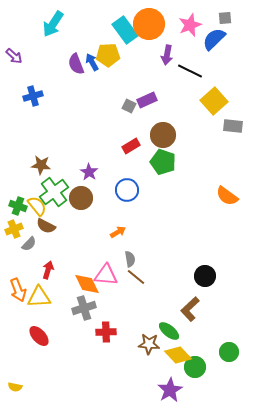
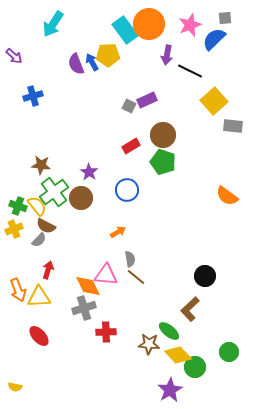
gray semicircle at (29, 244): moved 10 px right, 4 px up
orange diamond at (87, 284): moved 1 px right, 2 px down
